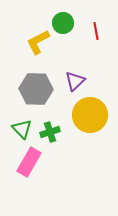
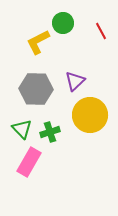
red line: moved 5 px right; rotated 18 degrees counterclockwise
